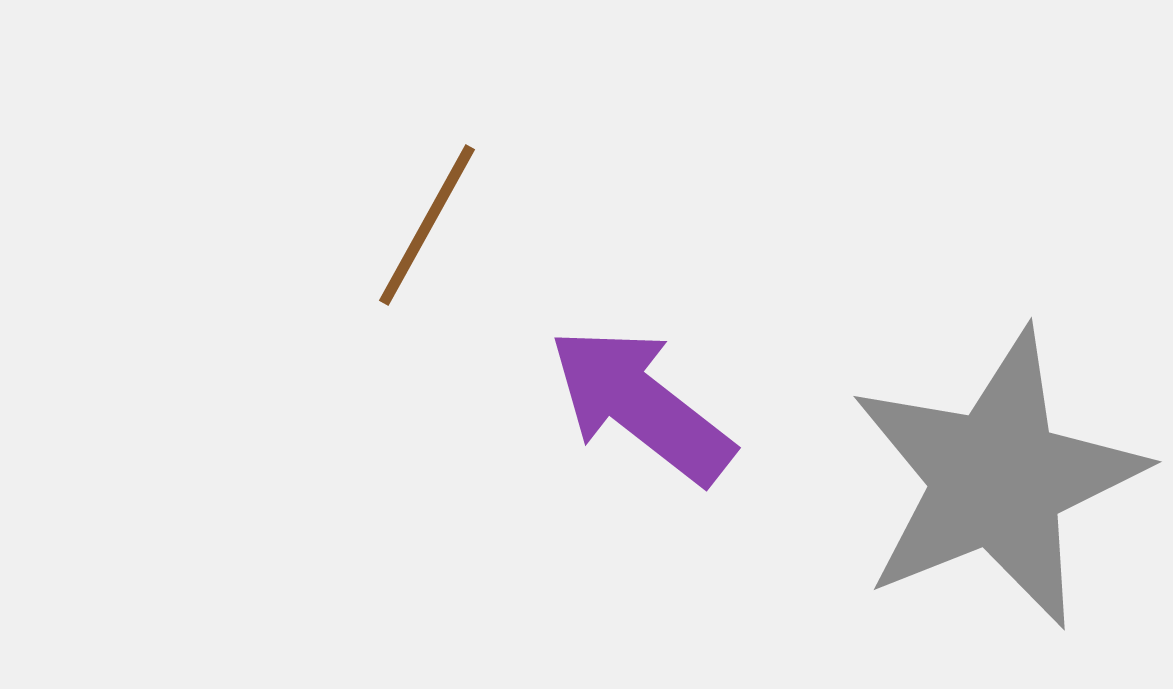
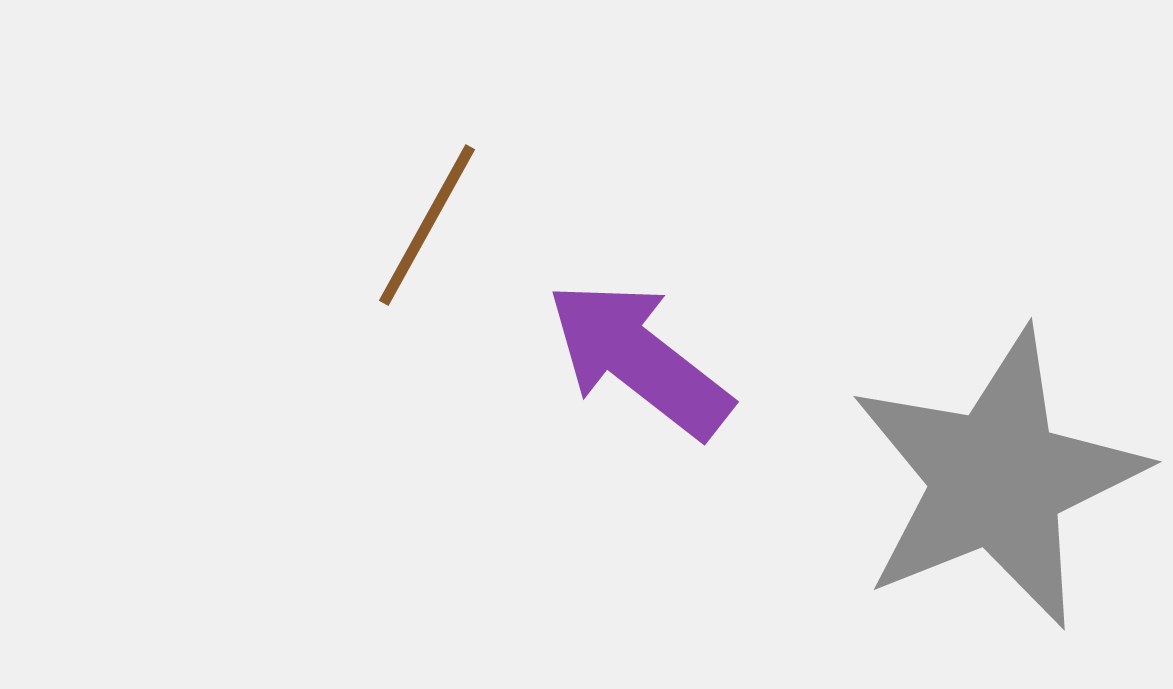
purple arrow: moved 2 px left, 46 px up
